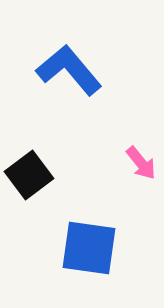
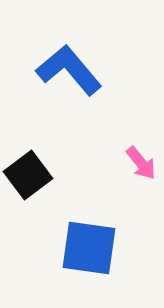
black square: moved 1 px left
